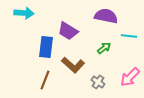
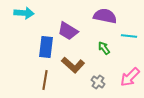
purple semicircle: moved 1 px left
green arrow: rotated 88 degrees counterclockwise
brown line: rotated 12 degrees counterclockwise
